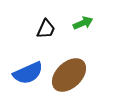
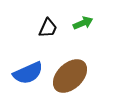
black trapezoid: moved 2 px right, 1 px up
brown ellipse: moved 1 px right, 1 px down
